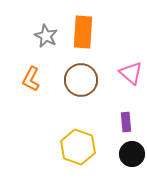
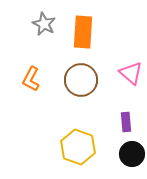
gray star: moved 2 px left, 12 px up
